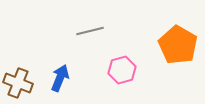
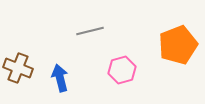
orange pentagon: rotated 21 degrees clockwise
blue arrow: rotated 36 degrees counterclockwise
brown cross: moved 15 px up
